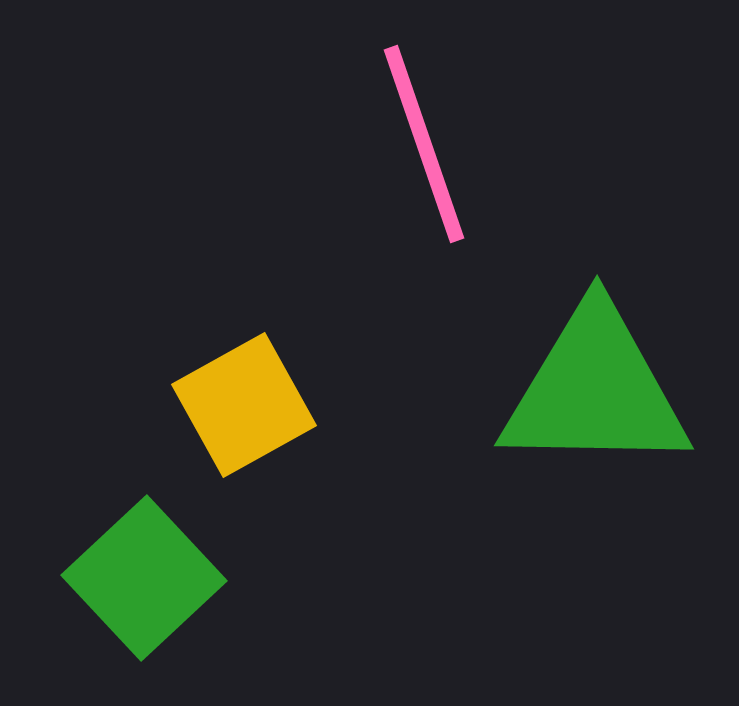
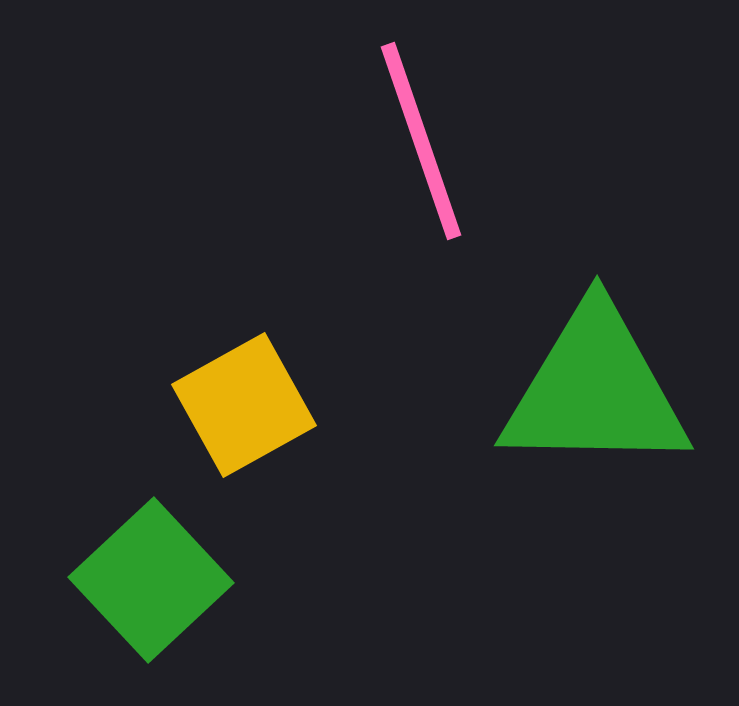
pink line: moved 3 px left, 3 px up
green square: moved 7 px right, 2 px down
